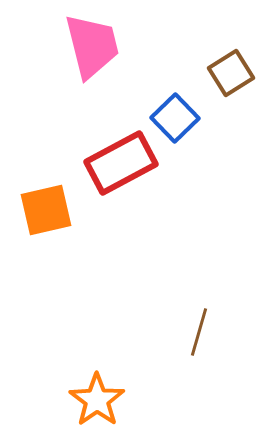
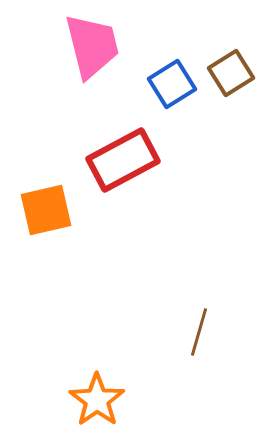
blue square: moved 3 px left, 34 px up; rotated 12 degrees clockwise
red rectangle: moved 2 px right, 3 px up
